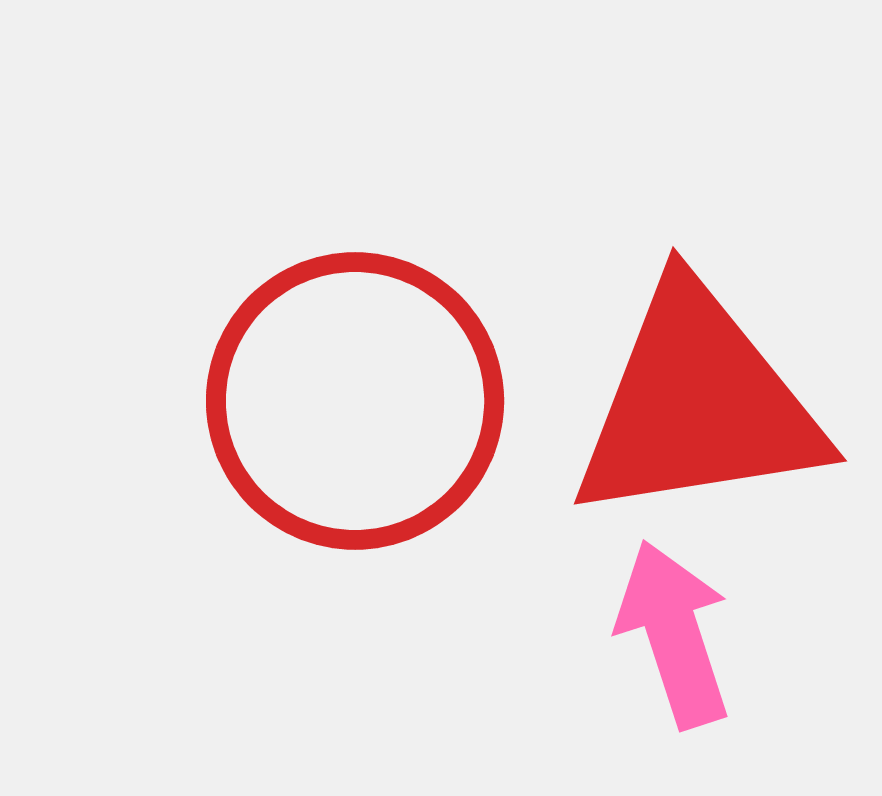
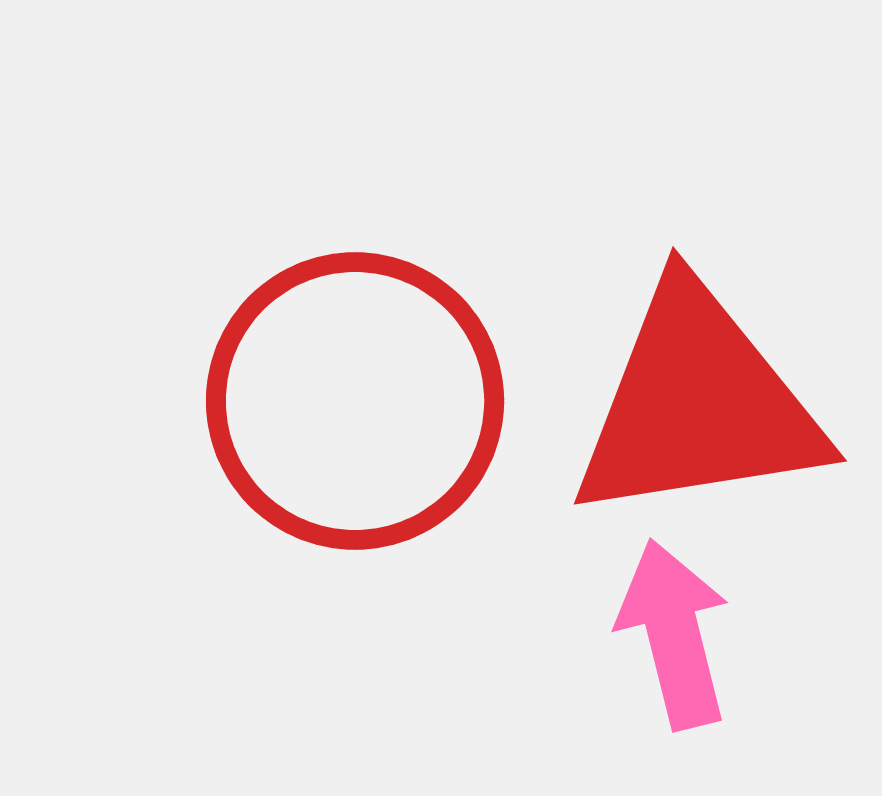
pink arrow: rotated 4 degrees clockwise
